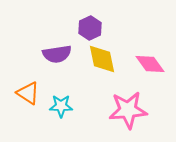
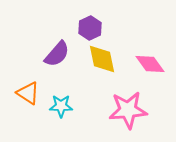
purple semicircle: rotated 40 degrees counterclockwise
